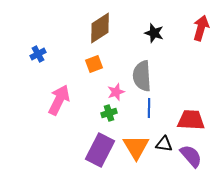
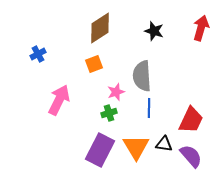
black star: moved 2 px up
red trapezoid: rotated 112 degrees clockwise
